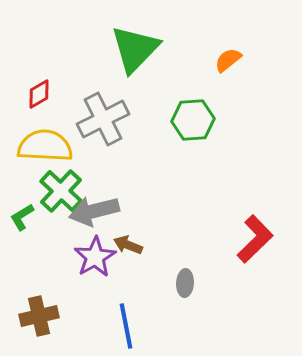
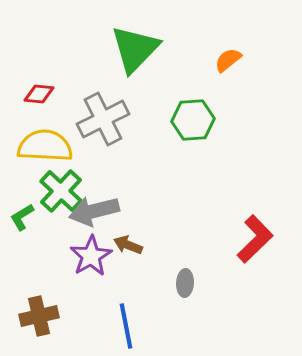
red diamond: rotated 36 degrees clockwise
purple star: moved 4 px left, 1 px up
